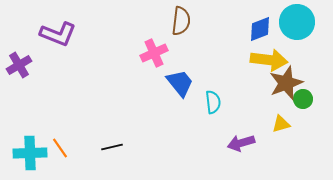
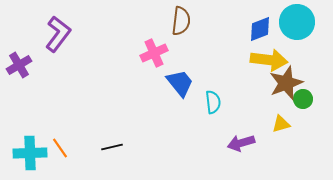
purple L-shape: rotated 75 degrees counterclockwise
